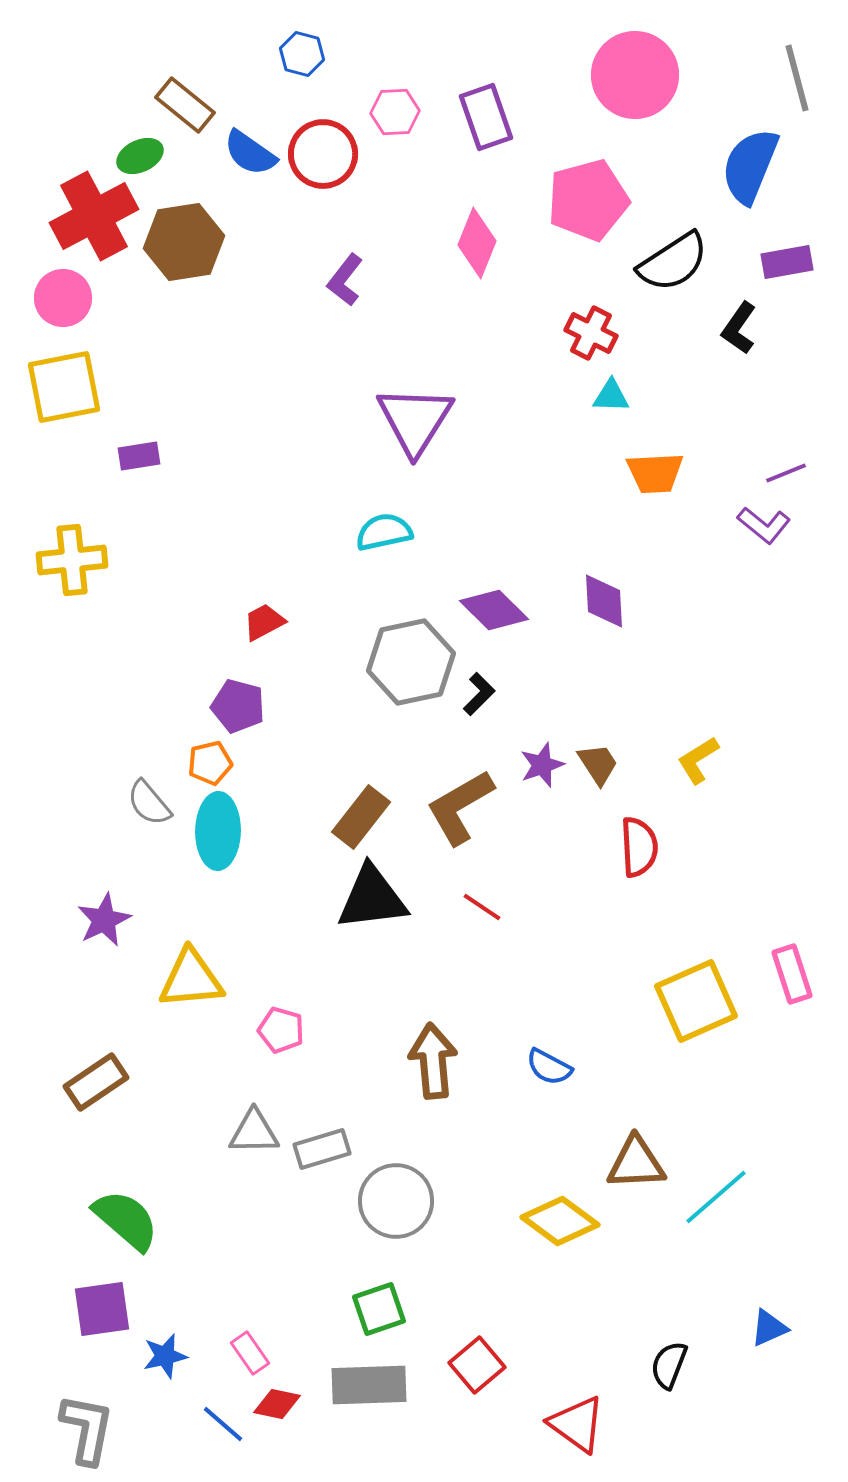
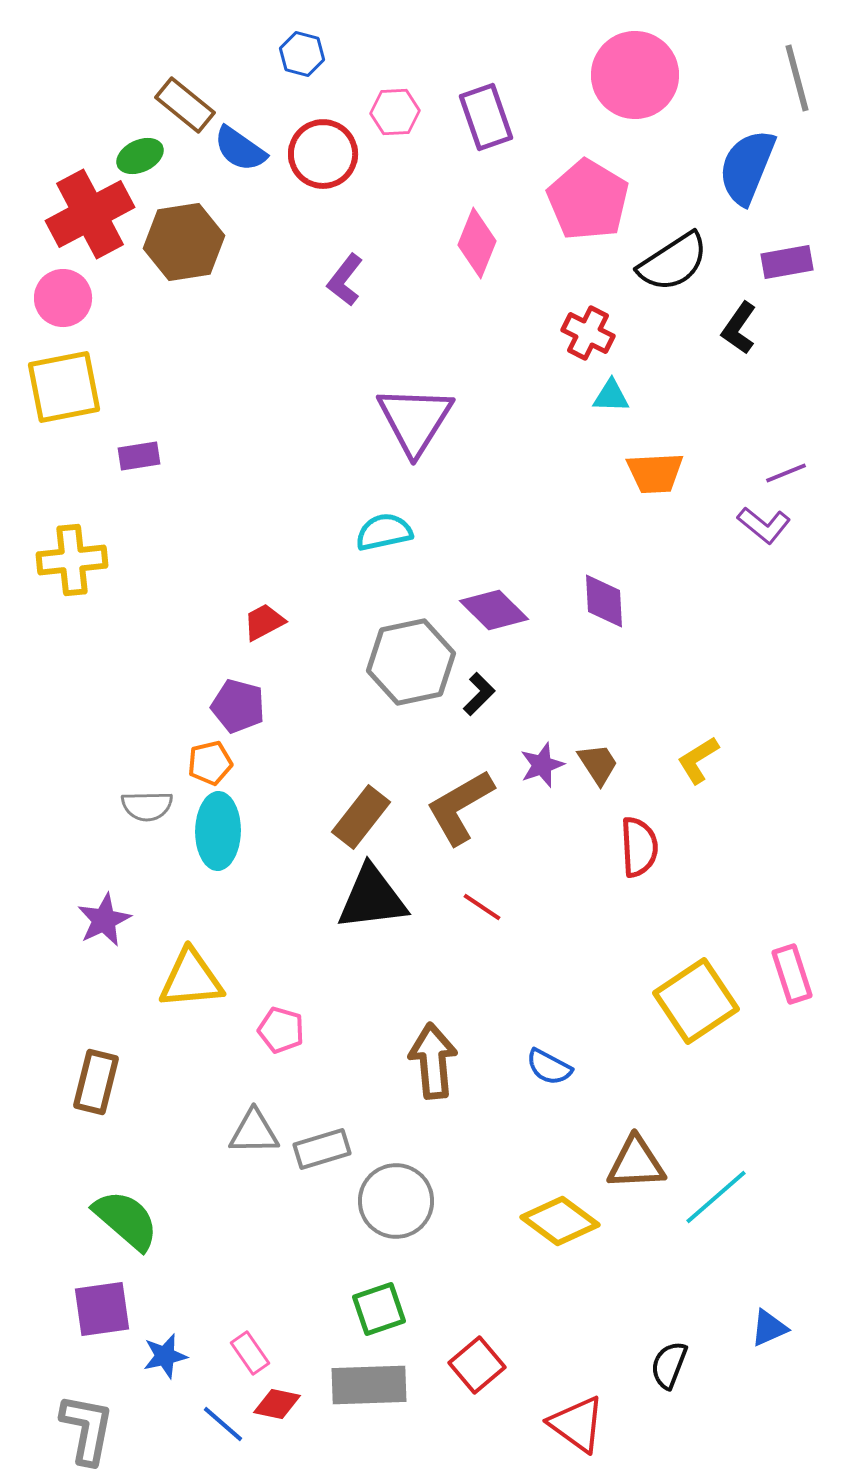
blue semicircle at (250, 153): moved 10 px left, 4 px up
blue semicircle at (750, 166): moved 3 px left, 1 px down
pink pentagon at (588, 200): rotated 26 degrees counterclockwise
red cross at (94, 216): moved 4 px left, 2 px up
red cross at (591, 333): moved 3 px left
gray semicircle at (149, 803): moved 2 px left, 3 px down; rotated 51 degrees counterclockwise
yellow square at (696, 1001): rotated 10 degrees counterclockwise
brown rectangle at (96, 1082): rotated 42 degrees counterclockwise
